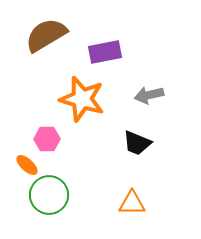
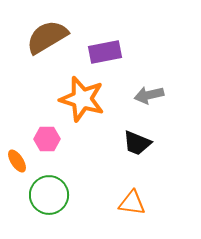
brown semicircle: moved 1 px right, 2 px down
orange ellipse: moved 10 px left, 4 px up; rotated 15 degrees clockwise
orange triangle: rotated 8 degrees clockwise
